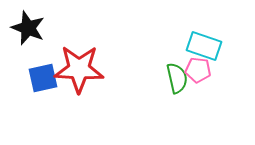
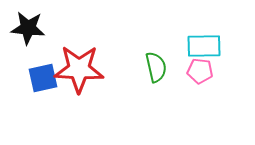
black star: rotated 16 degrees counterclockwise
cyan rectangle: rotated 20 degrees counterclockwise
pink pentagon: moved 2 px right, 1 px down
green semicircle: moved 21 px left, 11 px up
